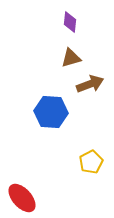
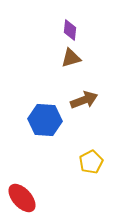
purple diamond: moved 8 px down
brown arrow: moved 6 px left, 16 px down
blue hexagon: moved 6 px left, 8 px down
